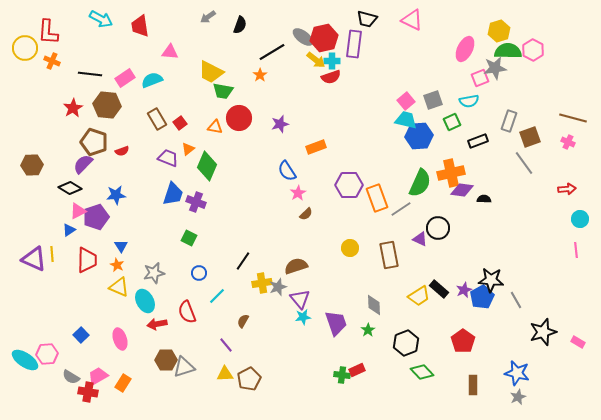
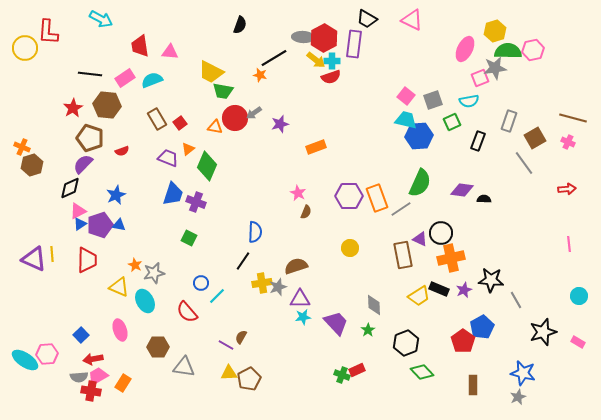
gray arrow at (208, 17): moved 46 px right, 96 px down
black trapezoid at (367, 19): rotated 15 degrees clockwise
red trapezoid at (140, 26): moved 20 px down
yellow hexagon at (499, 31): moved 4 px left
gray ellipse at (303, 37): rotated 35 degrees counterclockwise
red hexagon at (324, 38): rotated 16 degrees counterclockwise
pink hexagon at (533, 50): rotated 20 degrees clockwise
black line at (272, 52): moved 2 px right, 6 px down
orange cross at (52, 61): moved 30 px left, 86 px down
orange star at (260, 75): rotated 24 degrees counterclockwise
pink square at (406, 101): moved 5 px up; rotated 12 degrees counterclockwise
red circle at (239, 118): moved 4 px left
brown square at (530, 137): moved 5 px right, 1 px down; rotated 10 degrees counterclockwise
black rectangle at (478, 141): rotated 48 degrees counterclockwise
brown pentagon at (94, 142): moved 4 px left, 4 px up
brown hexagon at (32, 165): rotated 15 degrees counterclockwise
blue semicircle at (287, 171): moved 32 px left, 61 px down; rotated 145 degrees counterclockwise
orange cross at (451, 173): moved 85 px down
purple hexagon at (349, 185): moved 11 px down
black diamond at (70, 188): rotated 55 degrees counterclockwise
pink star at (298, 193): rotated 14 degrees counterclockwise
blue star at (116, 195): rotated 18 degrees counterclockwise
brown semicircle at (306, 214): moved 2 px up; rotated 24 degrees counterclockwise
purple pentagon at (96, 217): moved 4 px right, 8 px down
cyan circle at (580, 219): moved 1 px left, 77 px down
black circle at (438, 228): moved 3 px right, 5 px down
blue triangle at (69, 230): moved 11 px right, 6 px up
blue triangle at (121, 246): moved 2 px left, 21 px up; rotated 48 degrees counterclockwise
pink line at (576, 250): moved 7 px left, 6 px up
brown rectangle at (389, 255): moved 14 px right
orange star at (117, 265): moved 18 px right
blue circle at (199, 273): moved 2 px right, 10 px down
black rectangle at (439, 289): rotated 18 degrees counterclockwise
blue pentagon at (482, 297): moved 30 px down
purple triangle at (300, 299): rotated 50 degrees counterclockwise
red semicircle at (187, 312): rotated 20 degrees counterclockwise
brown semicircle at (243, 321): moved 2 px left, 16 px down
purple trapezoid at (336, 323): rotated 24 degrees counterclockwise
red arrow at (157, 324): moved 64 px left, 35 px down
pink ellipse at (120, 339): moved 9 px up
purple line at (226, 345): rotated 21 degrees counterclockwise
brown hexagon at (166, 360): moved 8 px left, 13 px up
gray triangle at (184, 367): rotated 25 degrees clockwise
blue star at (517, 373): moved 6 px right
yellow triangle at (225, 374): moved 4 px right, 1 px up
green cross at (342, 375): rotated 14 degrees clockwise
gray semicircle at (71, 377): moved 8 px right; rotated 36 degrees counterclockwise
red cross at (88, 392): moved 3 px right, 1 px up
